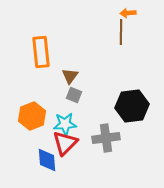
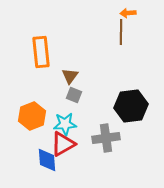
black hexagon: moved 1 px left
red triangle: moved 2 px left, 1 px down; rotated 16 degrees clockwise
